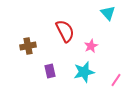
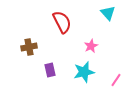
red semicircle: moved 3 px left, 9 px up
brown cross: moved 1 px right, 1 px down
purple rectangle: moved 1 px up
